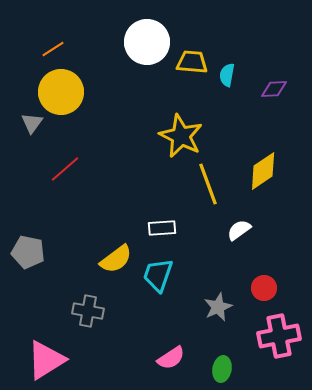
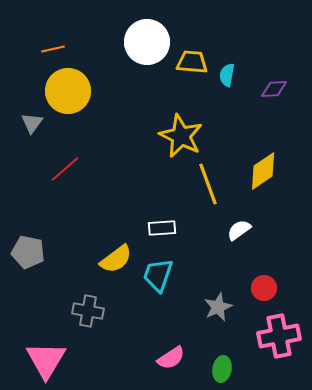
orange line: rotated 20 degrees clockwise
yellow circle: moved 7 px right, 1 px up
pink triangle: rotated 27 degrees counterclockwise
